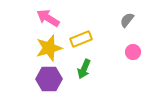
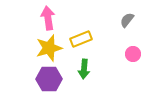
pink arrow: rotated 50 degrees clockwise
pink circle: moved 2 px down
green arrow: rotated 18 degrees counterclockwise
